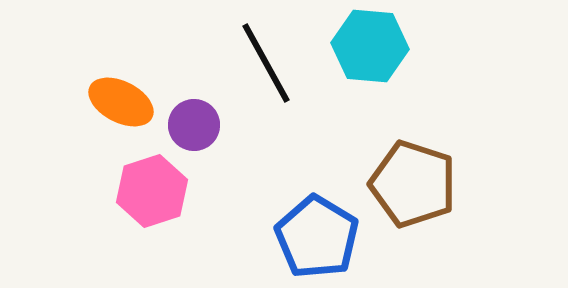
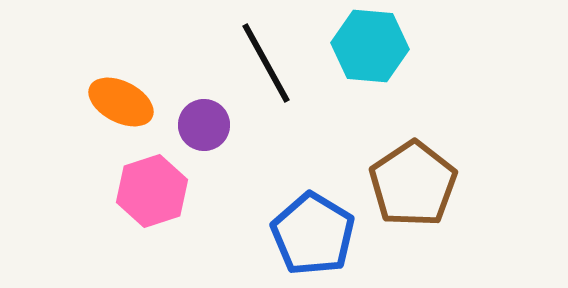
purple circle: moved 10 px right
brown pentagon: rotated 20 degrees clockwise
blue pentagon: moved 4 px left, 3 px up
